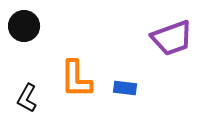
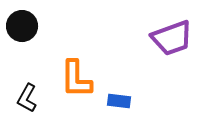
black circle: moved 2 px left
blue rectangle: moved 6 px left, 13 px down
